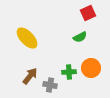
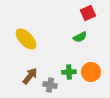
yellow ellipse: moved 1 px left, 1 px down
orange circle: moved 4 px down
